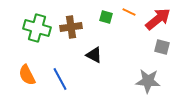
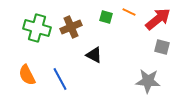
brown cross: rotated 15 degrees counterclockwise
